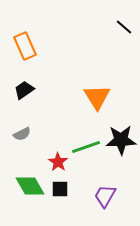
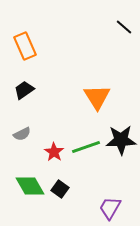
red star: moved 4 px left, 10 px up
black square: rotated 36 degrees clockwise
purple trapezoid: moved 5 px right, 12 px down
